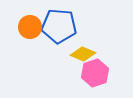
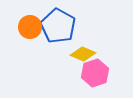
blue pentagon: moved 1 px left; rotated 24 degrees clockwise
